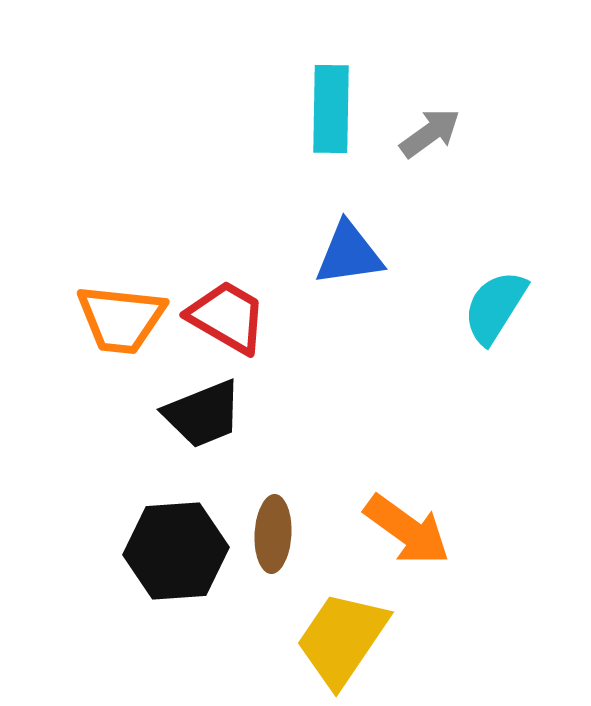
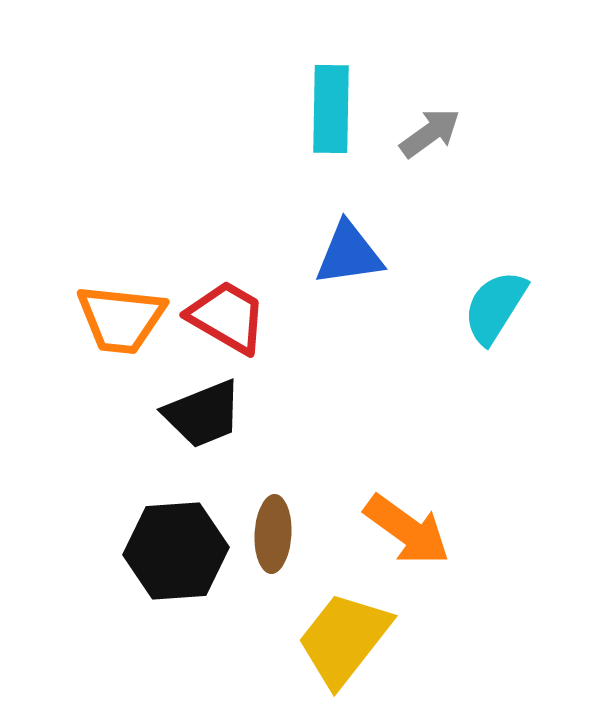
yellow trapezoid: moved 2 px right; rotated 4 degrees clockwise
